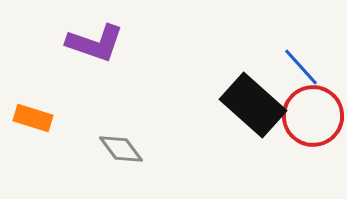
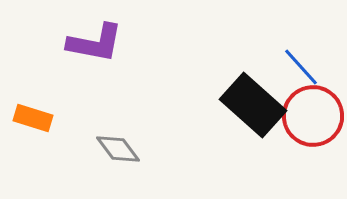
purple L-shape: rotated 8 degrees counterclockwise
gray diamond: moved 3 px left
